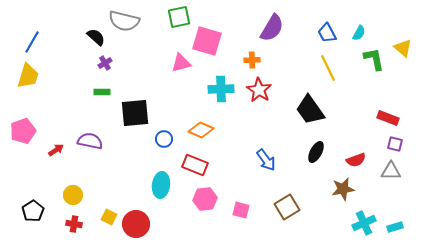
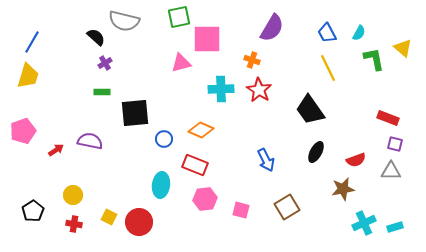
pink square at (207, 41): moved 2 px up; rotated 16 degrees counterclockwise
orange cross at (252, 60): rotated 21 degrees clockwise
blue arrow at (266, 160): rotated 10 degrees clockwise
red circle at (136, 224): moved 3 px right, 2 px up
